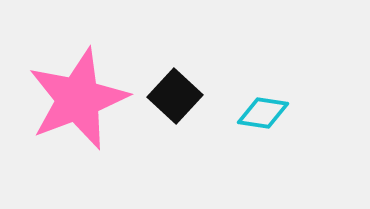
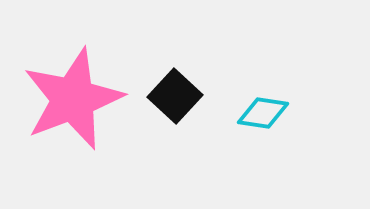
pink star: moved 5 px left
